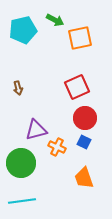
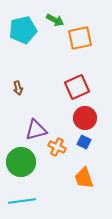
green circle: moved 1 px up
